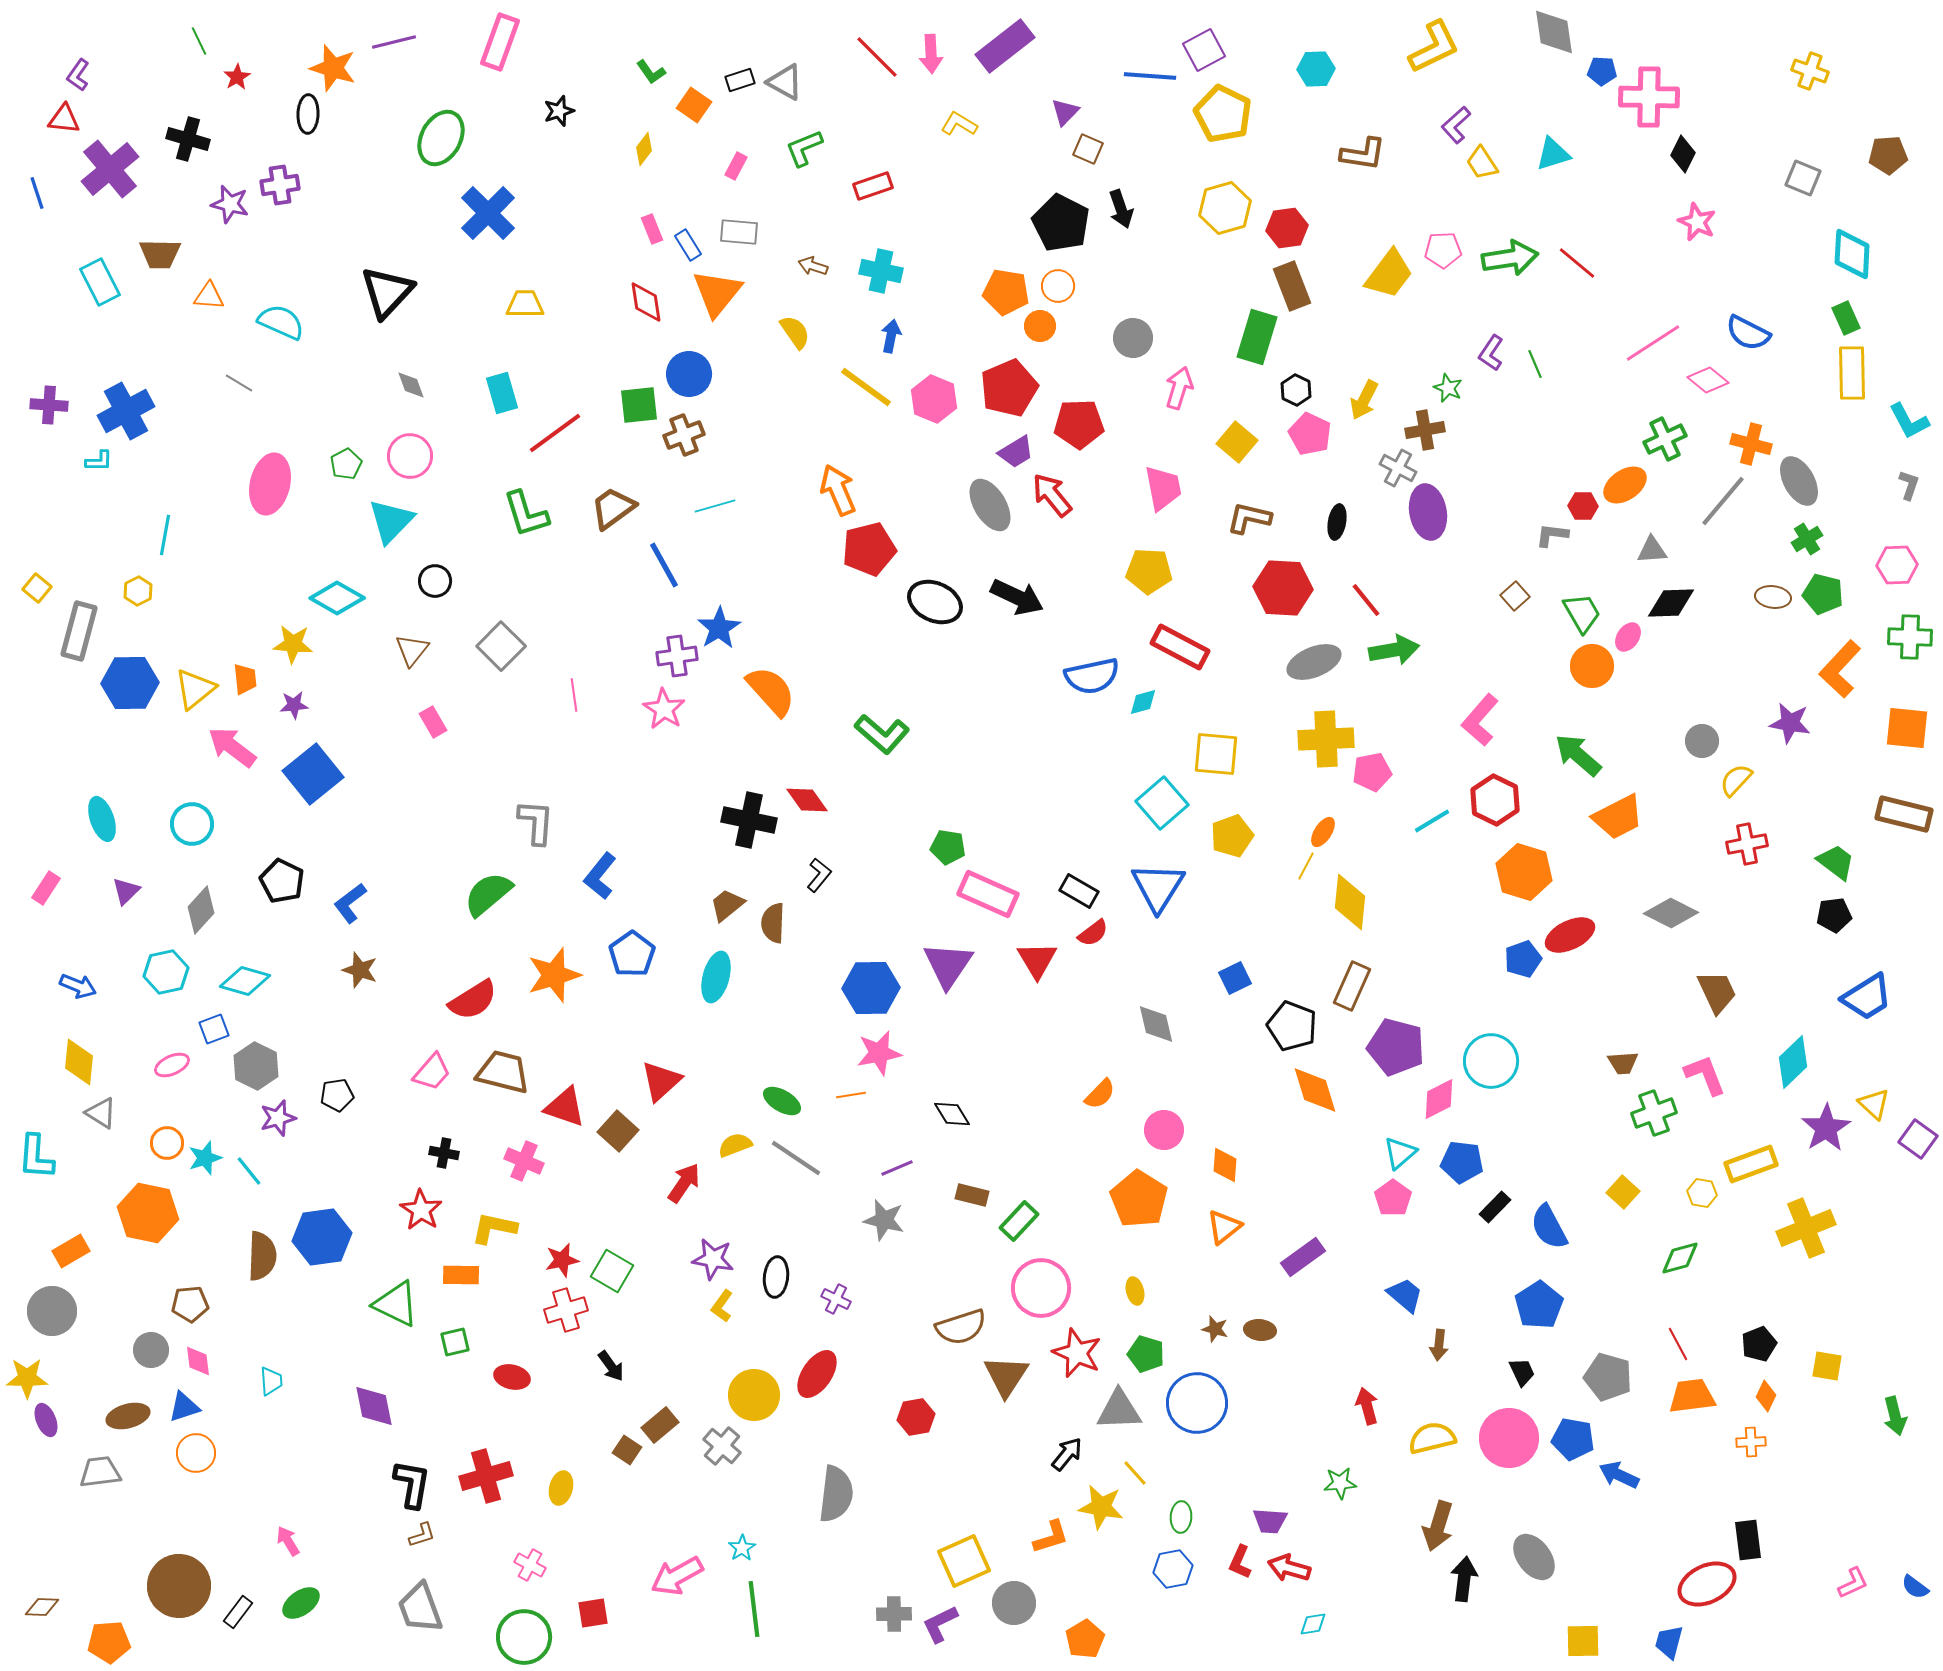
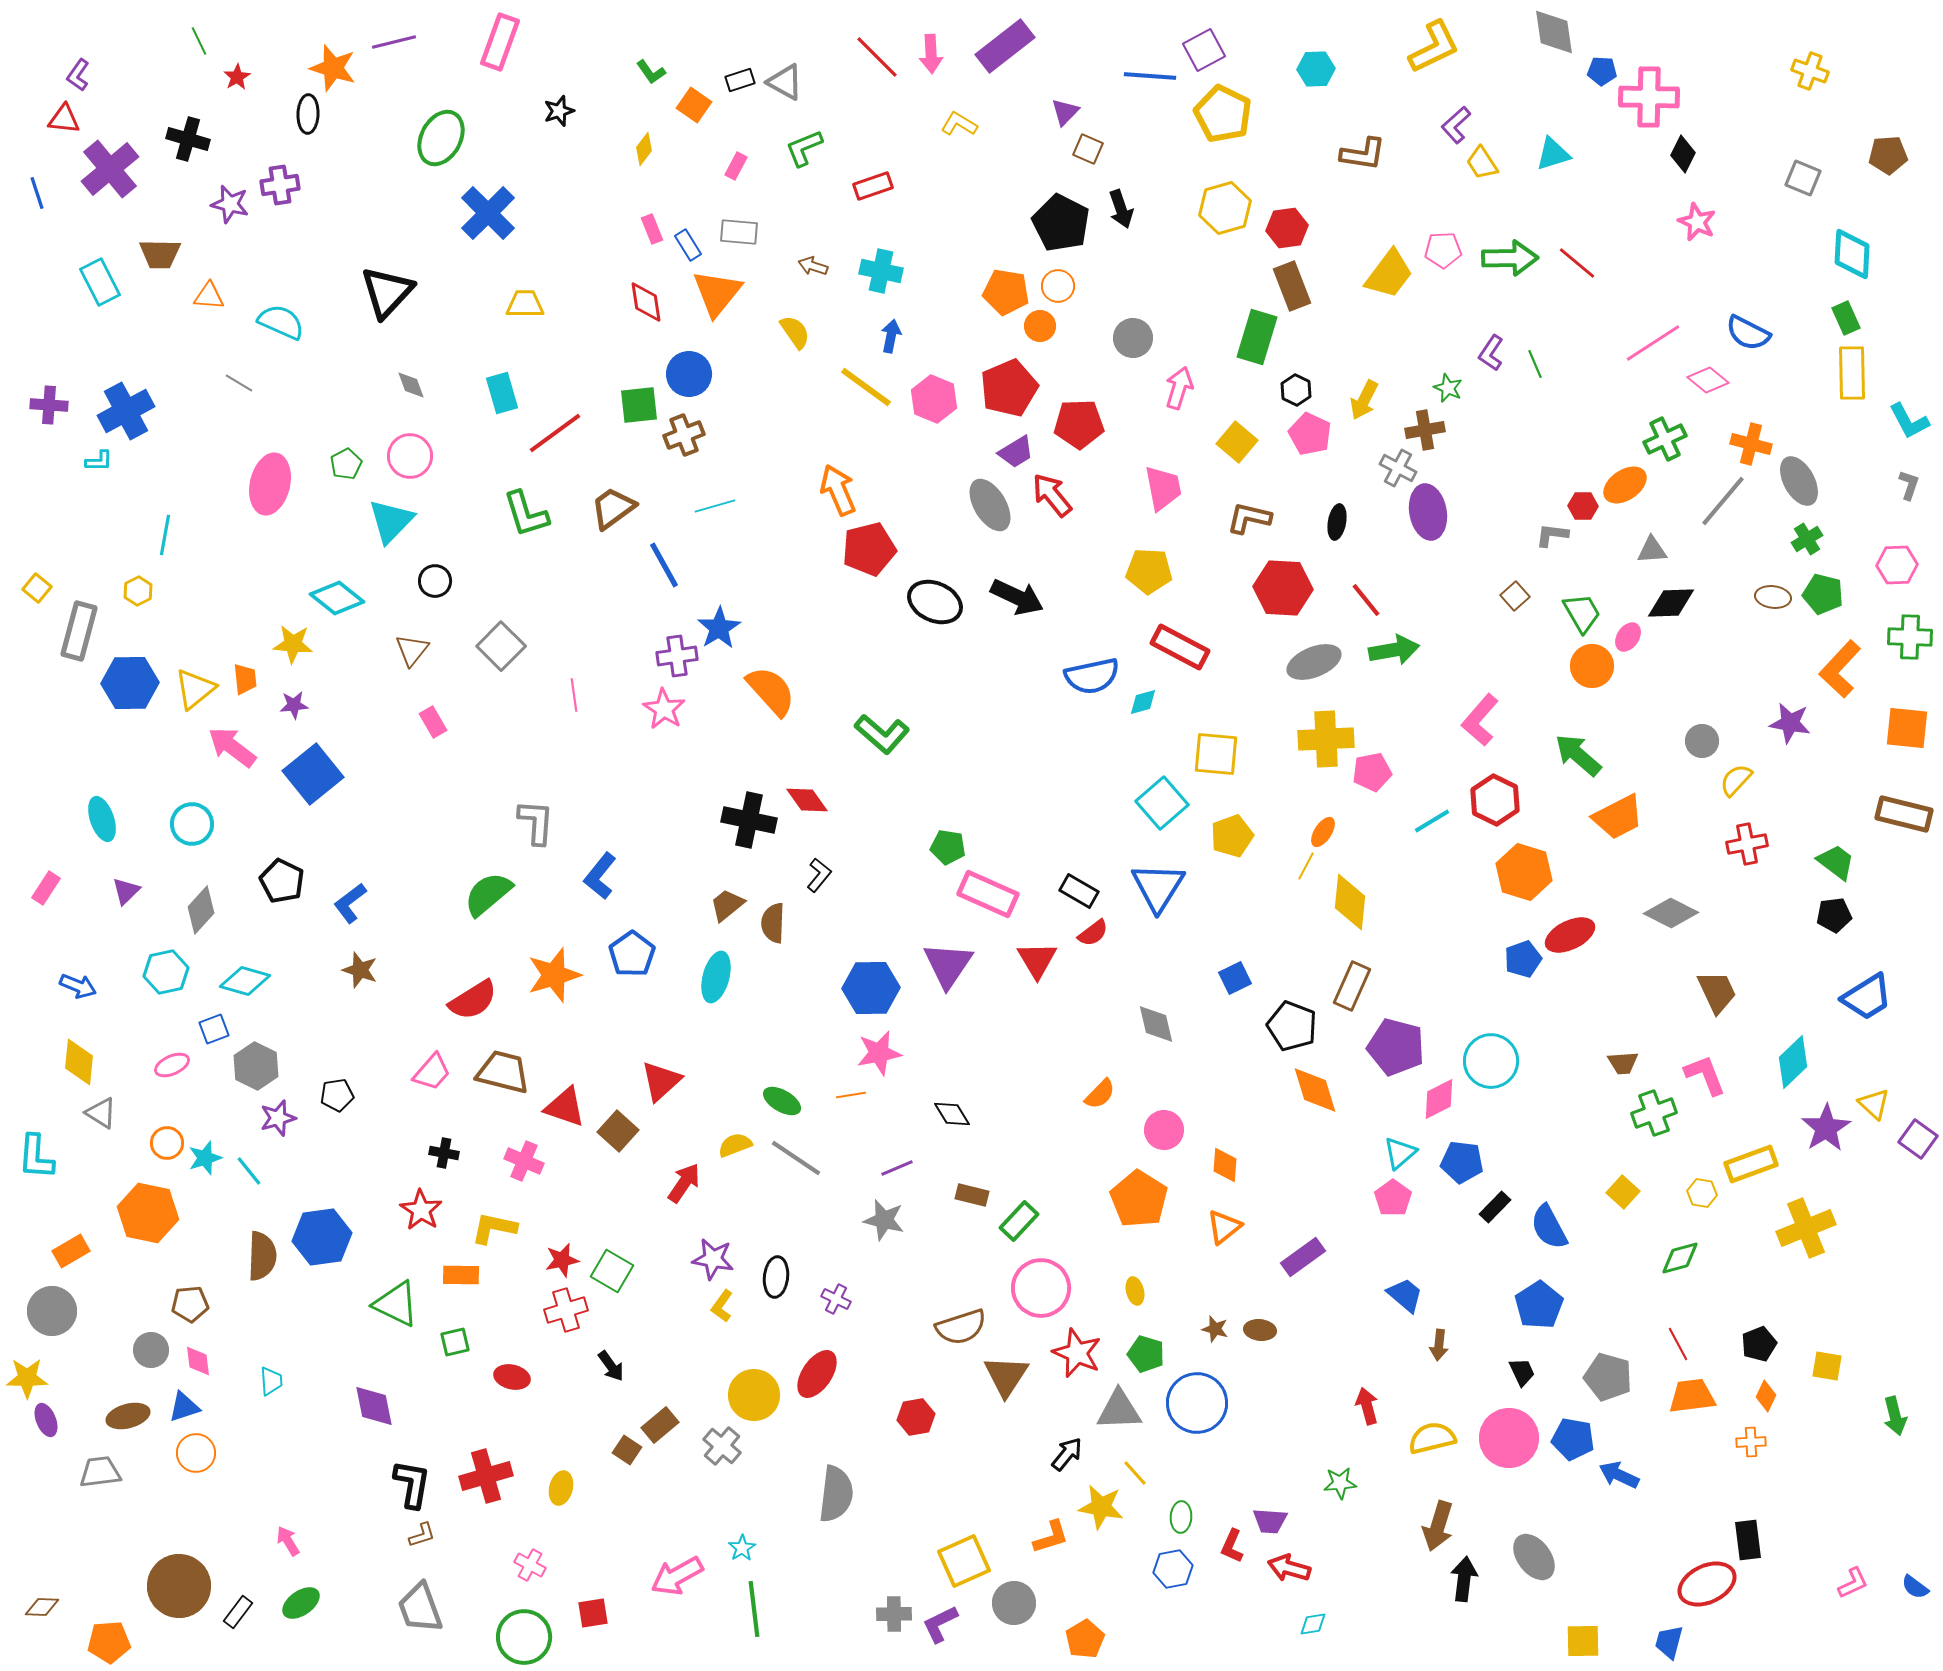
green arrow at (1510, 258): rotated 8 degrees clockwise
cyan diamond at (337, 598): rotated 8 degrees clockwise
red L-shape at (1240, 1562): moved 8 px left, 16 px up
